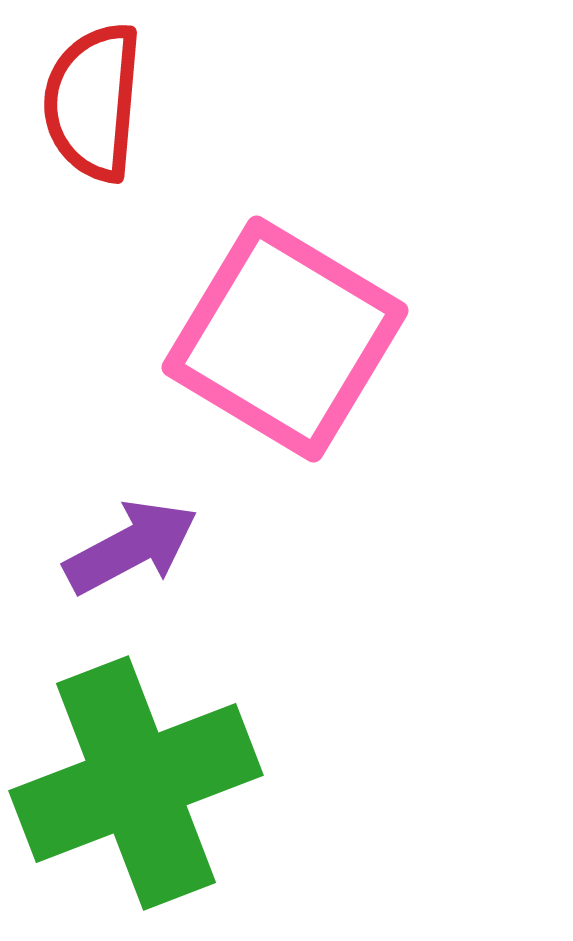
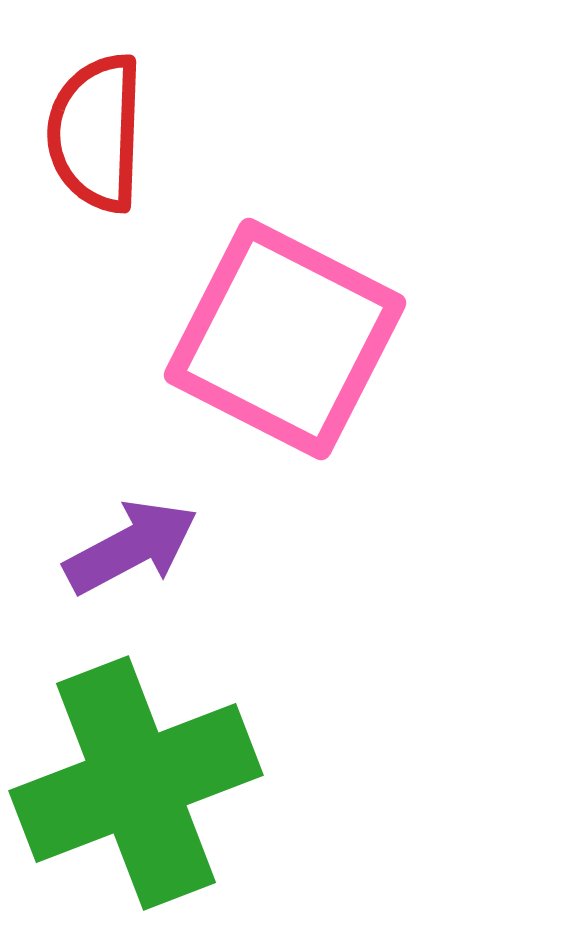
red semicircle: moved 3 px right, 31 px down; rotated 3 degrees counterclockwise
pink square: rotated 4 degrees counterclockwise
